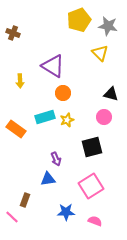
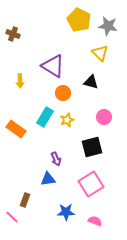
yellow pentagon: rotated 25 degrees counterclockwise
brown cross: moved 1 px down
black triangle: moved 20 px left, 12 px up
cyan rectangle: rotated 42 degrees counterclockwise
pink square: moved 2 px up
